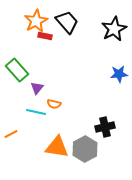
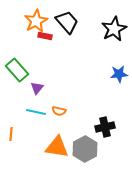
orange semicircle: moved 5 px right, 7 px down
orange line: rotated 56 degrees counterclockwise
